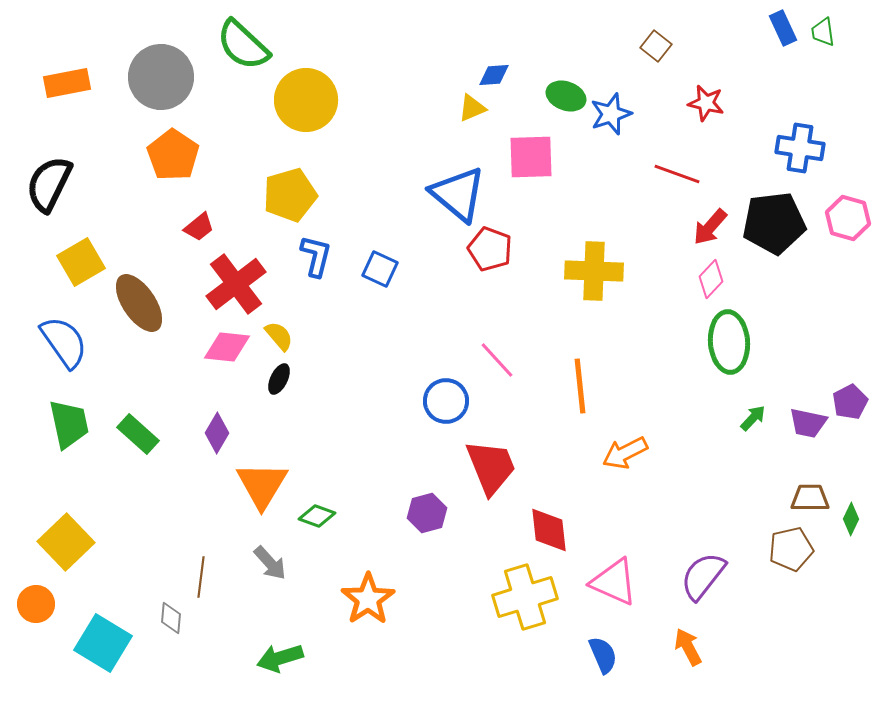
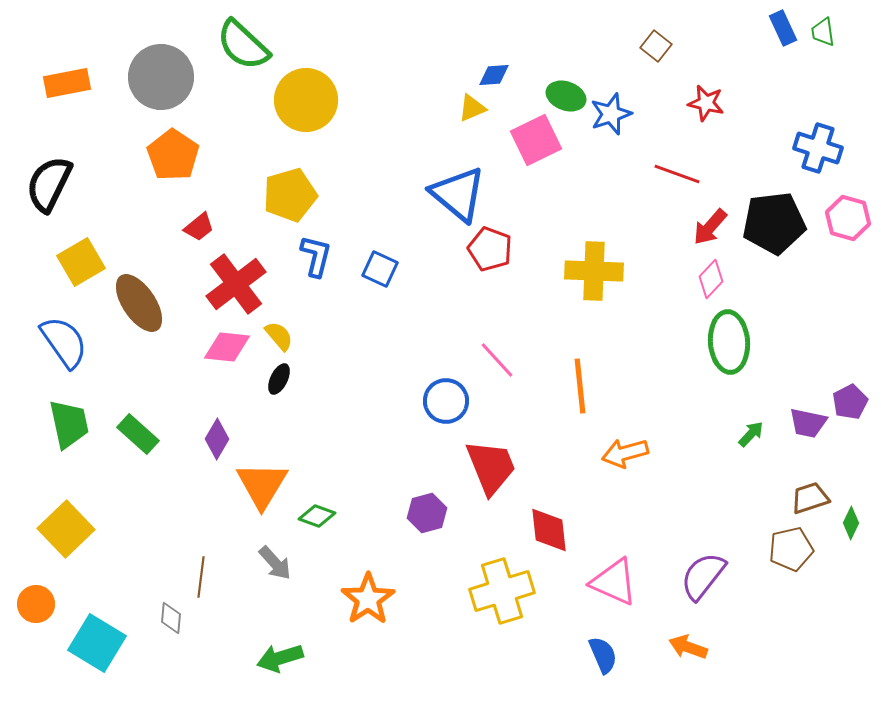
blue cross at (800, 148): moved 18 px right; rotated 9 degrees clockwise
pink square at (531, 157): moved 5 px right, 17 px up; rotated 24 degrees counterclockwise
green arrow at (753, 418): moved 2 px left, 16 px down
purple diamond at (217, 433): moved 6 px down
orange arrow at (625, 453): rotated 12 degrees clockwise
brown trapezoid at (810, 498): rotated 18 degrees counterclockwise
green diamond at (851, 519): moved 4 px down
yellow square at (66, 542): moved 13 px up
gray arrow at (270, 563): moved 5 px right
yellow cross at (525, 597): moved 23 px left, 6 px up
cyan square at (103, 643): moved 6 px left
orange arrow at (688, 647): rotated 42 degrees counterclockwise
